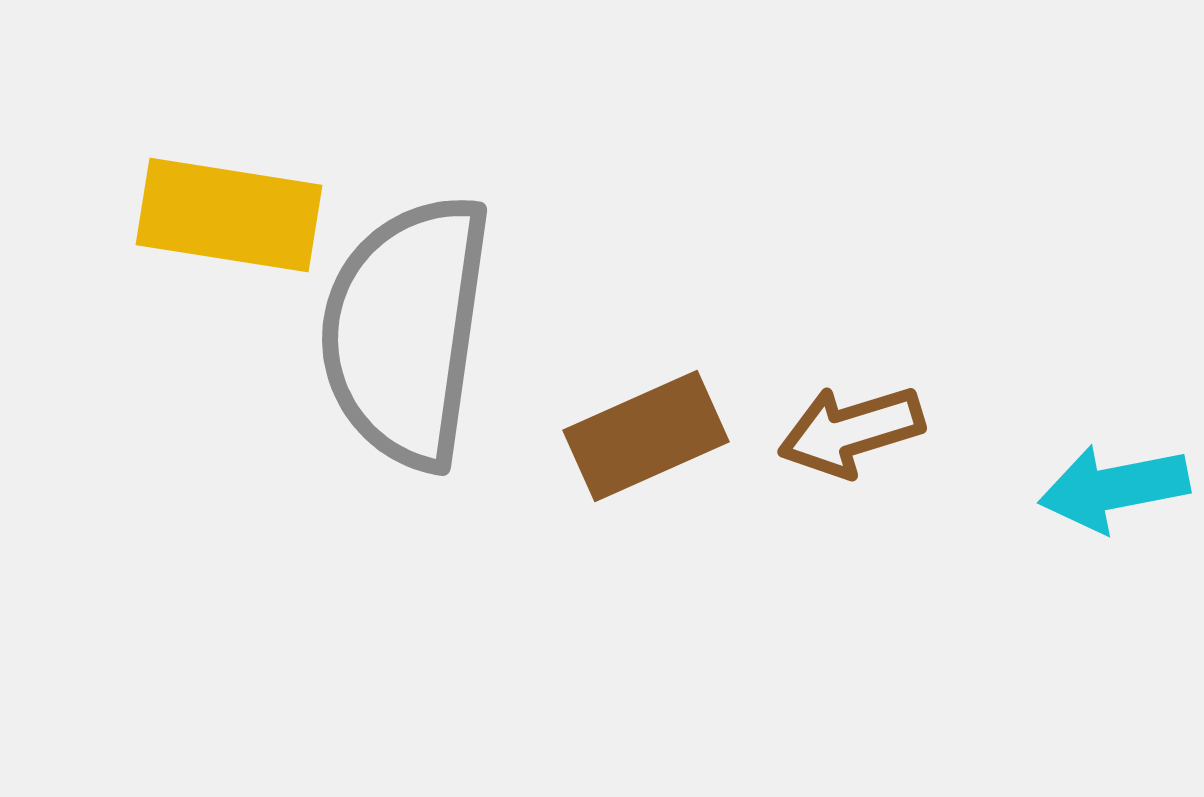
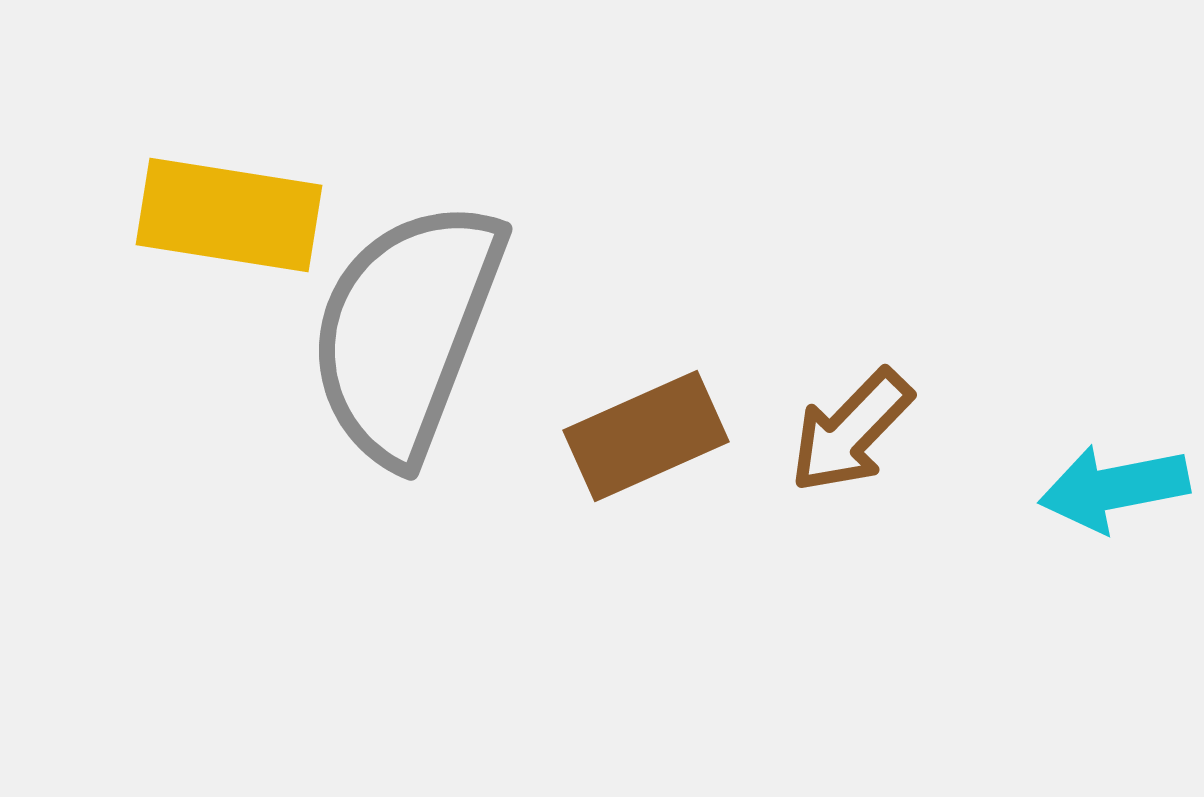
gray semicircle: rotated 13 degrees clockwise
brown arrow: rotated 29 degrees counterclockwise
